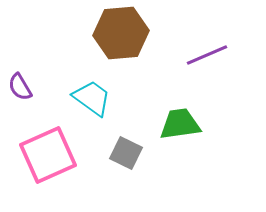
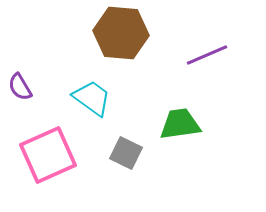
brown hexagon: rotated 10 degrees clockwise
